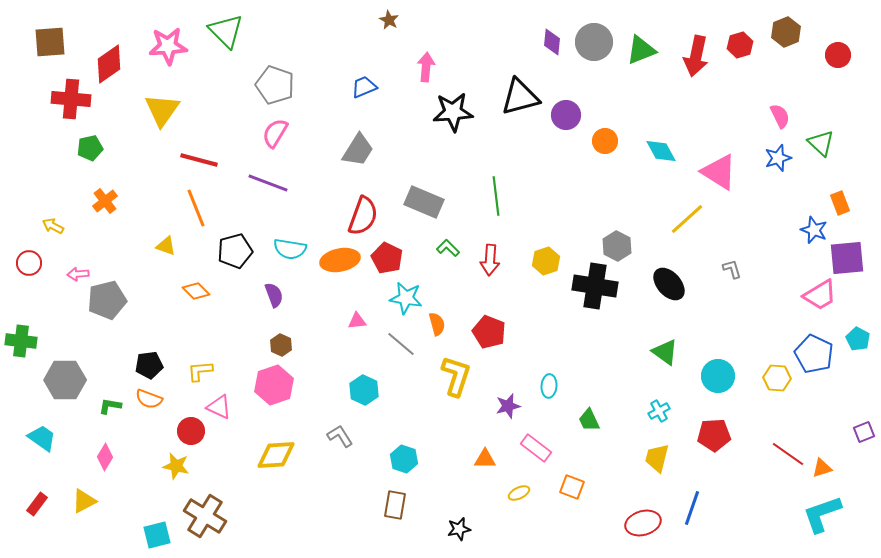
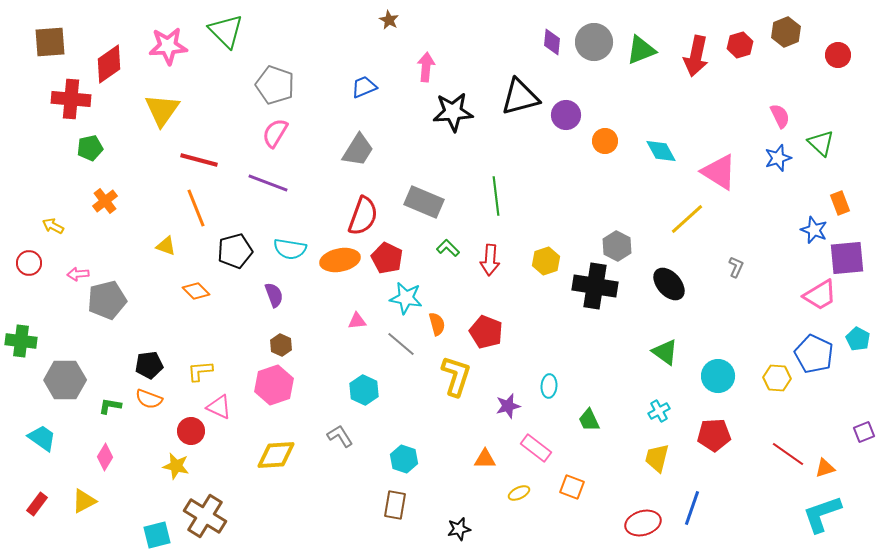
gray L-shape at (732, 269): moved 4 px right, 2 px up; rotated 40 degrees clockwise
red pentagon at (489, 332): moved 3 px left
orange triangle at (822, 468): moved 3 px right
